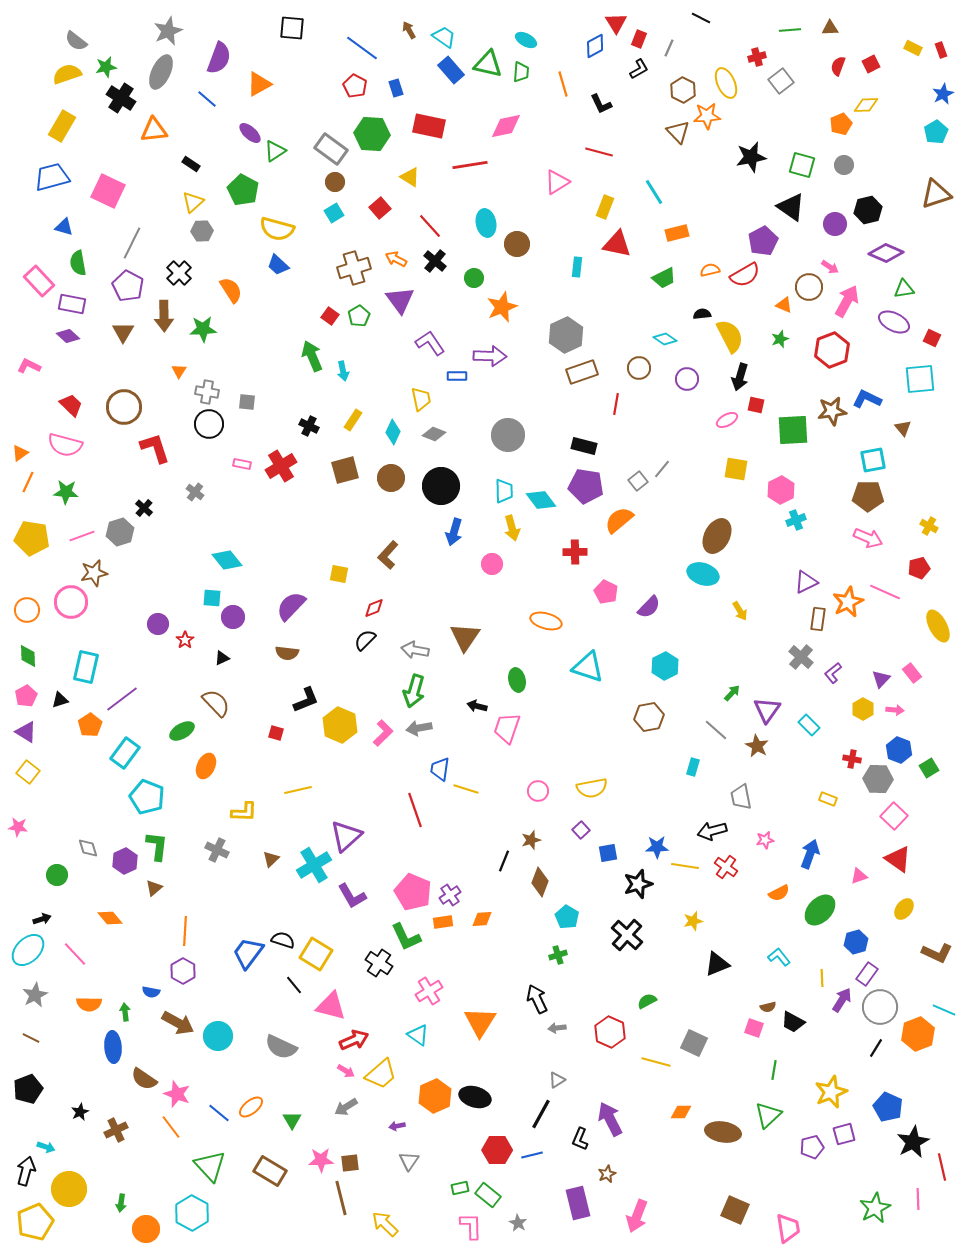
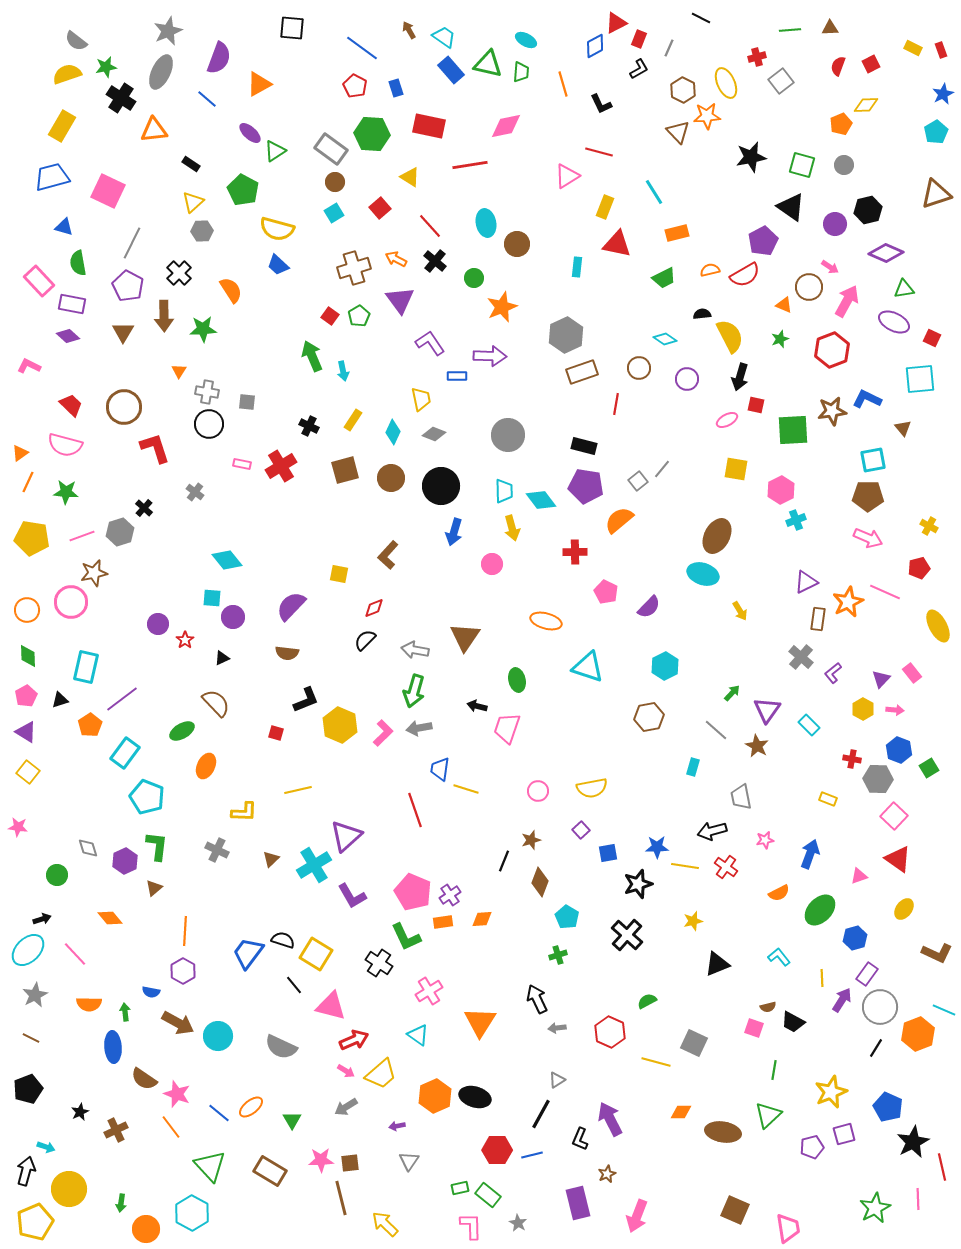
red triangle at (616, 23): rotated 35 degrees clockwise
pink triangle at (557, 182): moved 10 px right, 6 px up
blue hexagon at (856, 942): moved 1 px left, 4 px up
